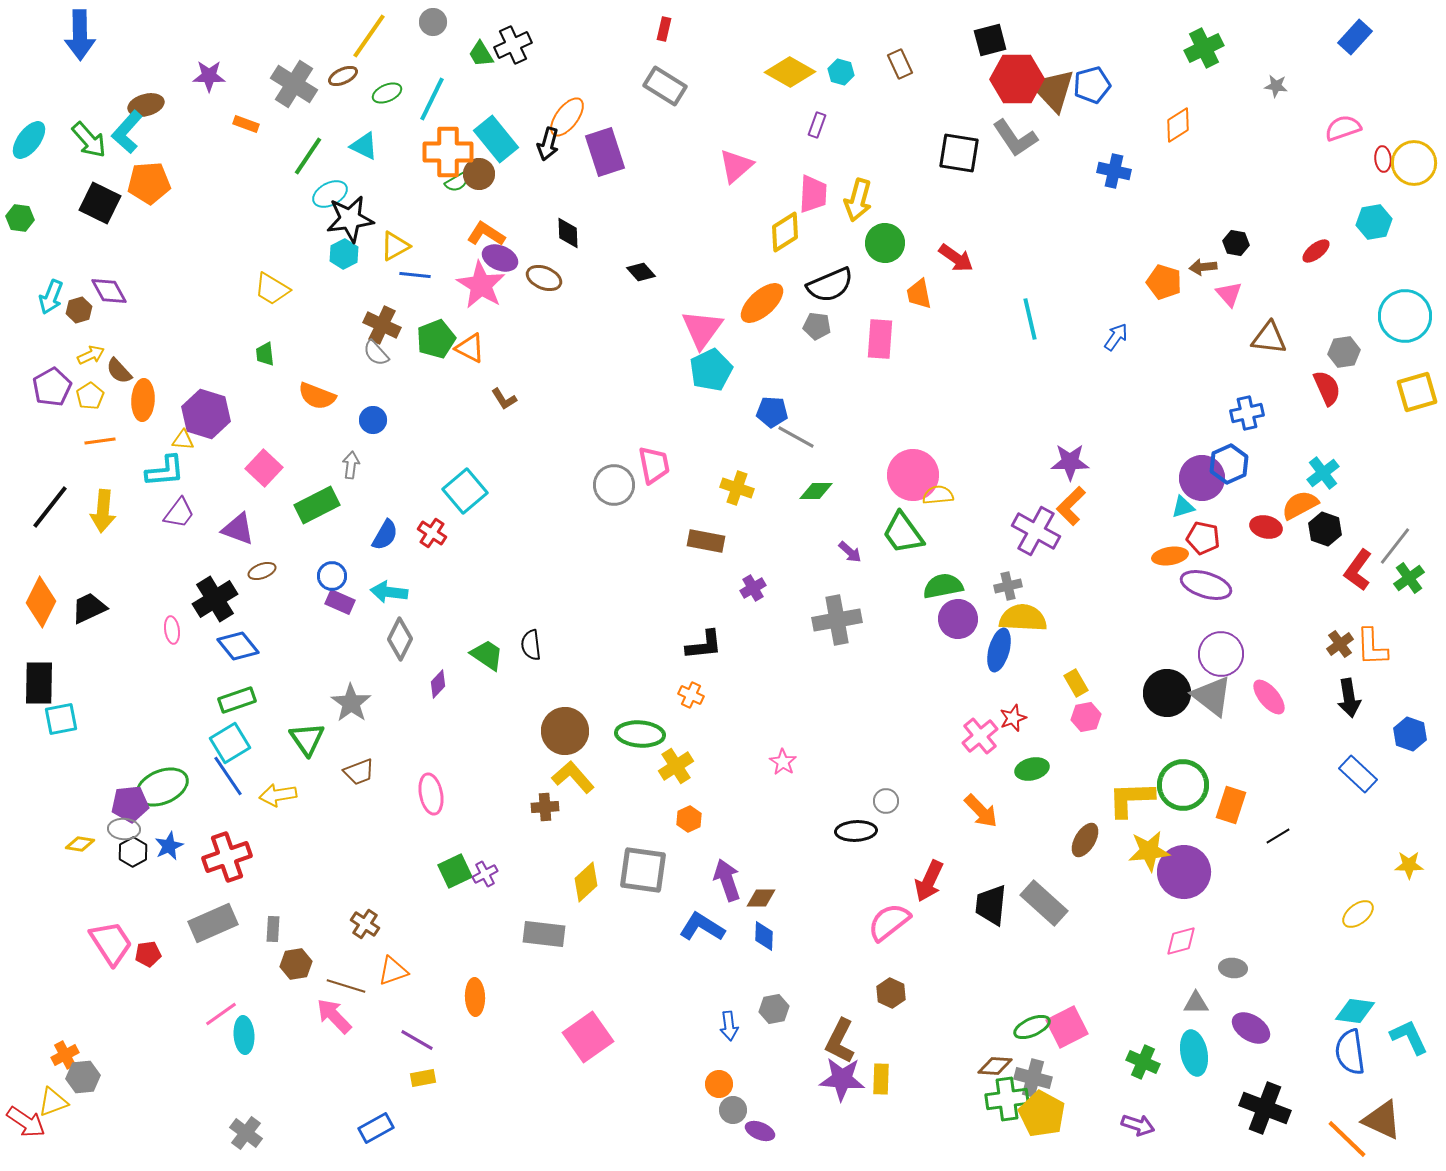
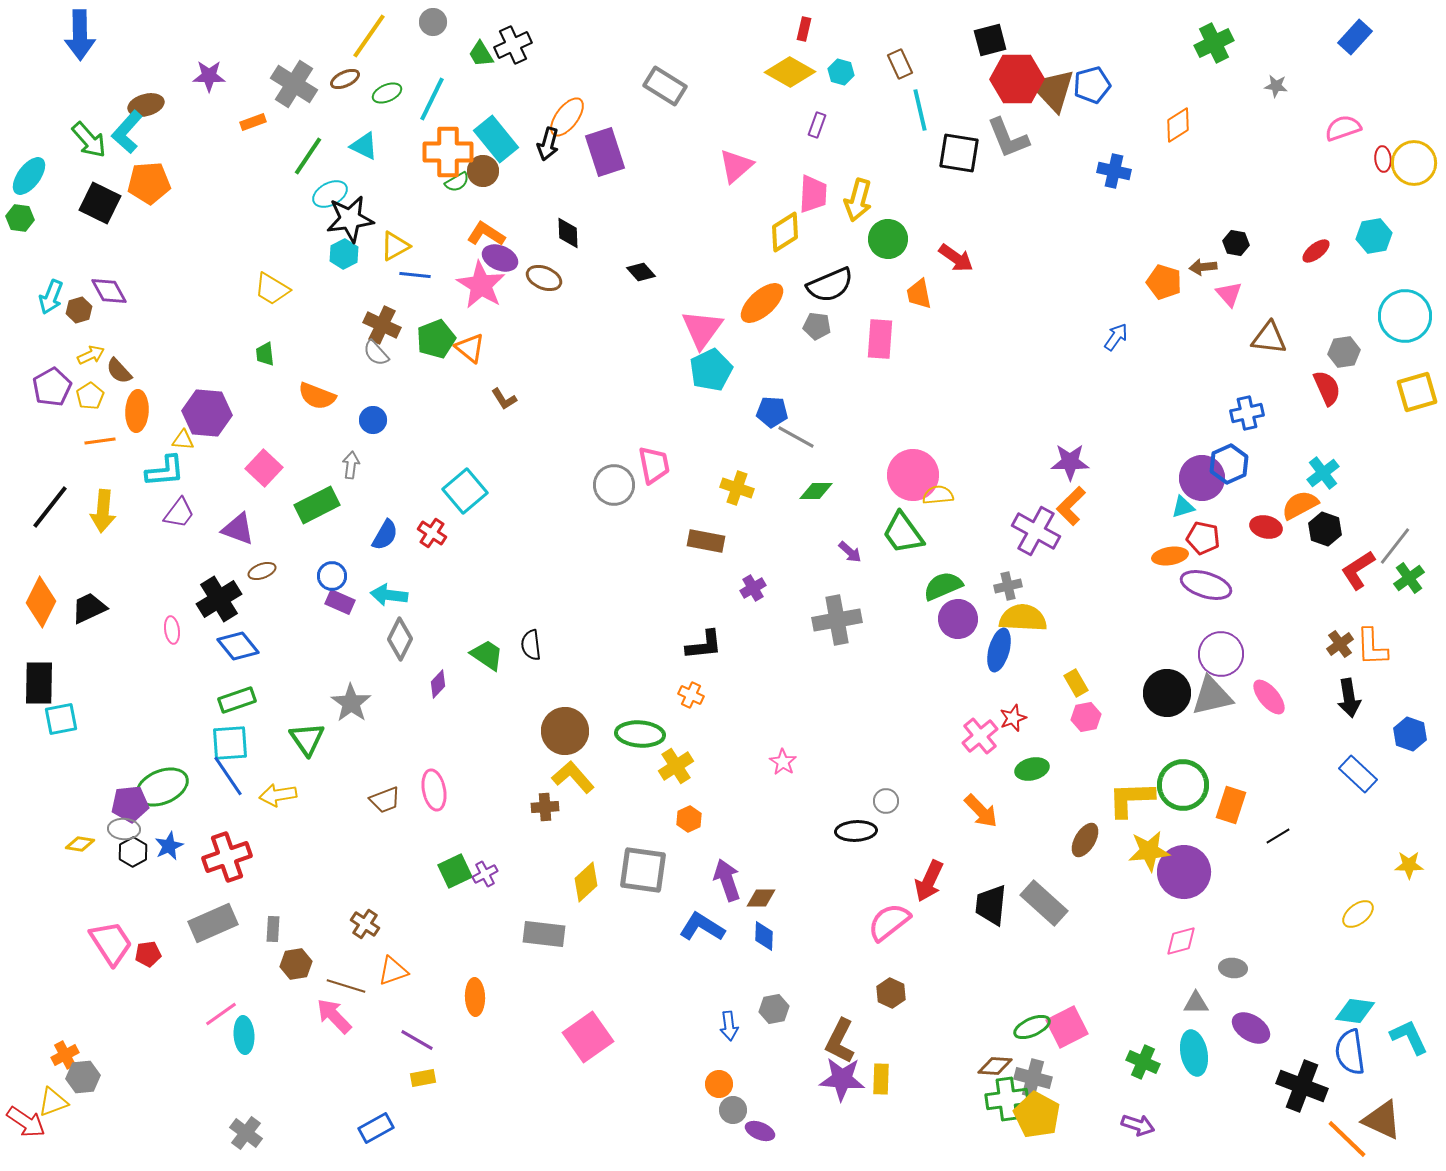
red rectangle at (664, 29): moved 140 px right
green cross at (1204, 48): moved 10 px right, 5 px up
brown ellipse at (343, 76): moved 2 px right, 3 px down
orange rectangle at (246, 124): moved 7 px right, 2 px up; rotated 40 degrees counterclockwise
gray L-shape at (1015, 138): moved 7 px left; rotated 12 degrees clockwise
cyan ellipse at (29, 140): moved 36 px down
brown circle at (479, 174): moved 4 px right, 3 px up
cyan hexagon at (1374, 222): moved 14 px down
green circle at (885, 243): moved 3 px right, 4 px up
cyan line at (1030, 319): moved 110 px left, 209 px up
orange triangle at (470, 348): rotated 12 degrees clockwise
orange ellipse at (143, 400): moved 6 px left, 11 px down
purple hexagon at (206, 414): moved 1 px right, 1 px up; rotated 12 degrees counterclockwise
red L-shape at (1358, 570): rotated 21 degrees clockwise
green semicircle at (943, 586): rotated 12 degrees counterclockwise
cyan arrow at (389, 592): moved 3 px down
black cross at (215, 599): moved 4 px right
gray triangle at (1212, 696): rotated 51 degrees counterclockwise
cyan square at (230, 743): rotated 27 degrees clockwise
brown trapezoid at (359, 772): moved 26 px right, 28 px down
pink ellipse at (431, 794): moved 3 px right, 4 px up
black cross at (1265, 1108): moved 37 px right, 22 px up
yellow pentagon at (1042, 1114): moved 5 px left, 1 px down
